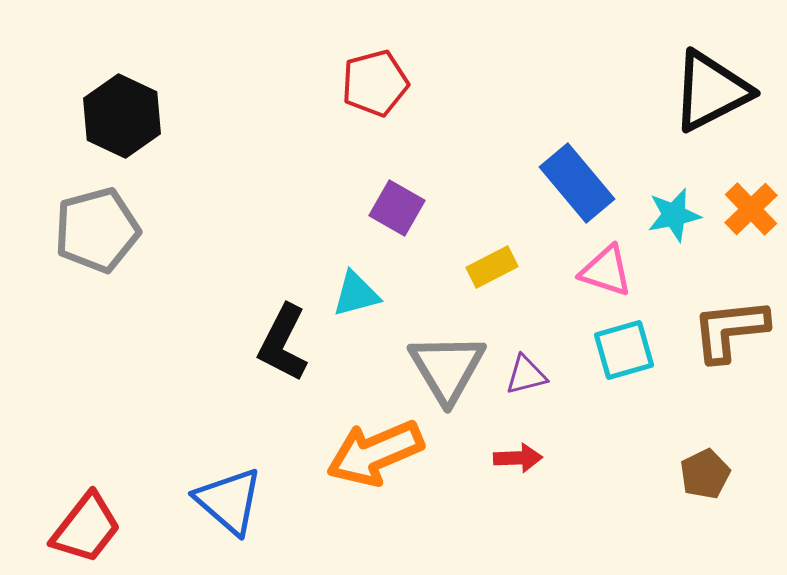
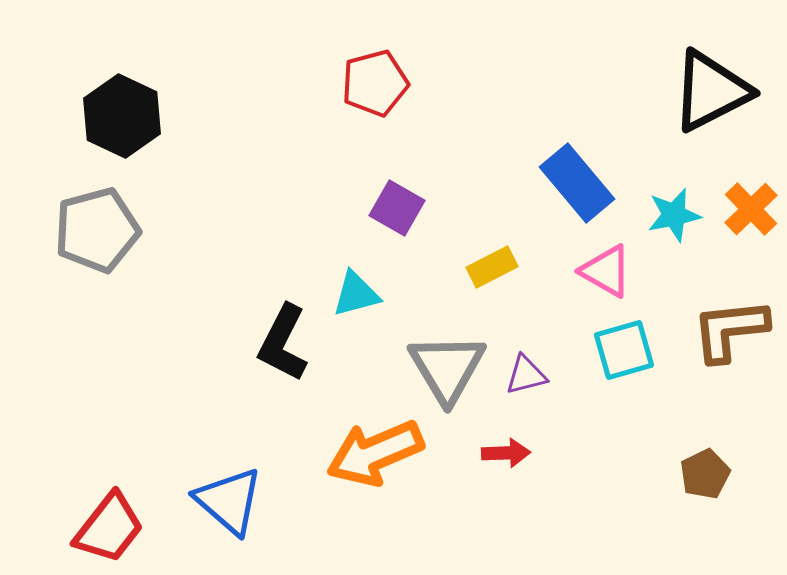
pink triangle: rotated 12 degrees clockwise
red arrow: moved 12 px left, 5 px up
red trapezoid: moved 23 px right
